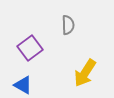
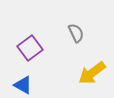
gray semicircle: moved 8 px right, 8 px down; rotated 24 degrees counterclockwise
yellow arrow: moved 7 px right; rotated 20 degrees clockwise
